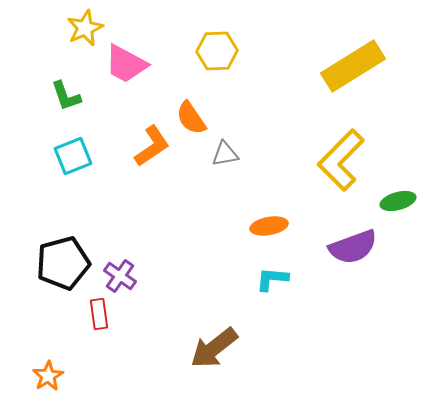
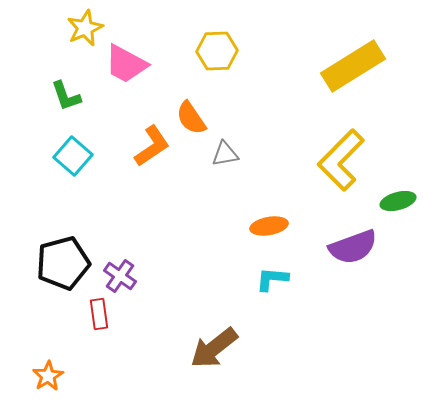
cyan square: rotated 27 degrees counterclockwise
